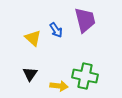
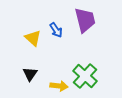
green cross: rotated 30 degrees clockwise
